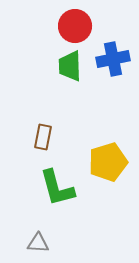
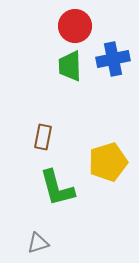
gray triangle: rotated 20 degrees counterclockwise
